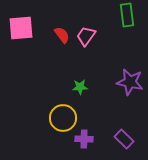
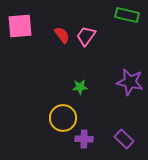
green rectangle: rotated 70 degrees counterclockwise
pink square: moved 1 px left, 2 px up
